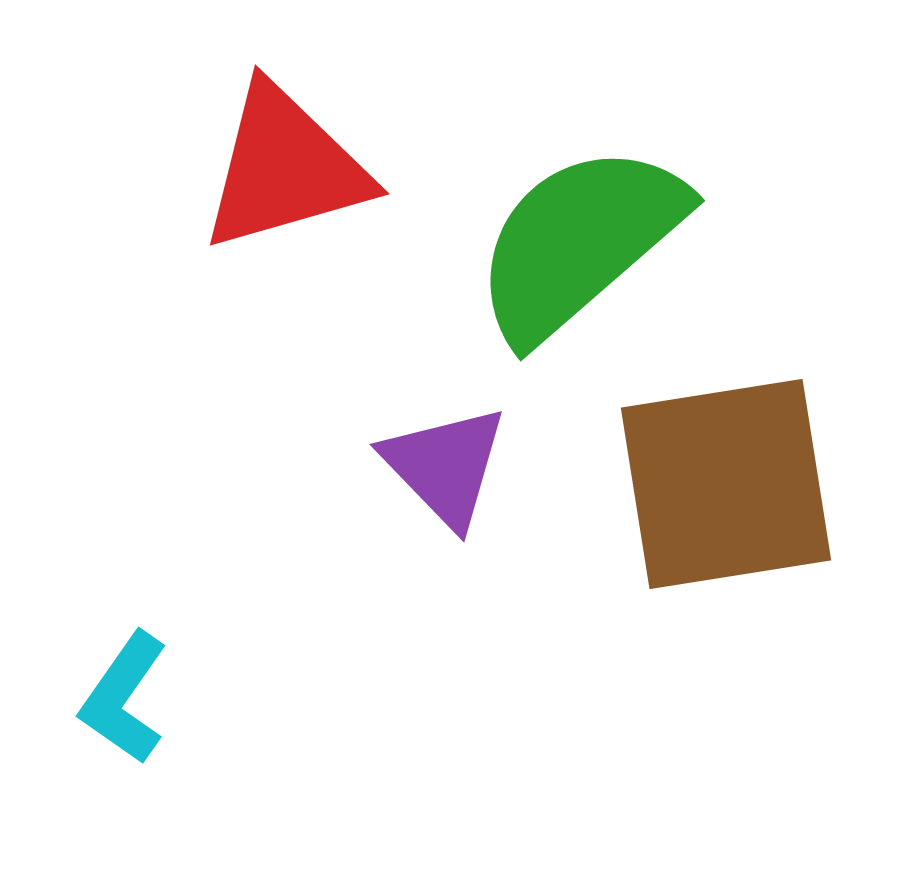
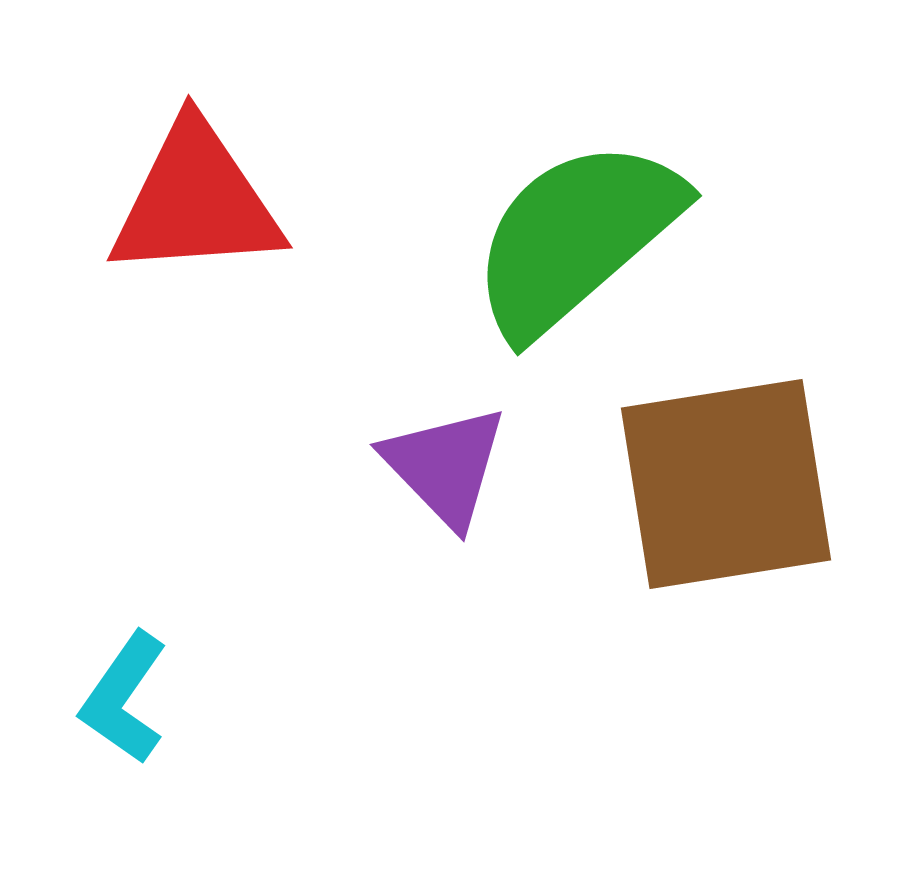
red triangle: moved 89 px left, 33 px down; rotated 12 degrees clockwise
green semicircle: moved 3 px left, 5 px up
